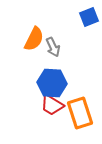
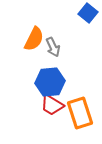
blue square: moved 1 px left, 4 px up; rotated 30 degrees counterclockwise
blue hexagon: moved 2 px left, 1 px up; rotated 8 degrees counterclockwise
